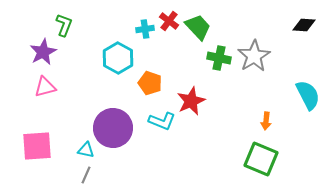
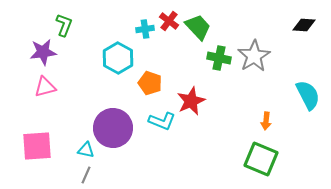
purple star: rotated 20 degrees clockwise
